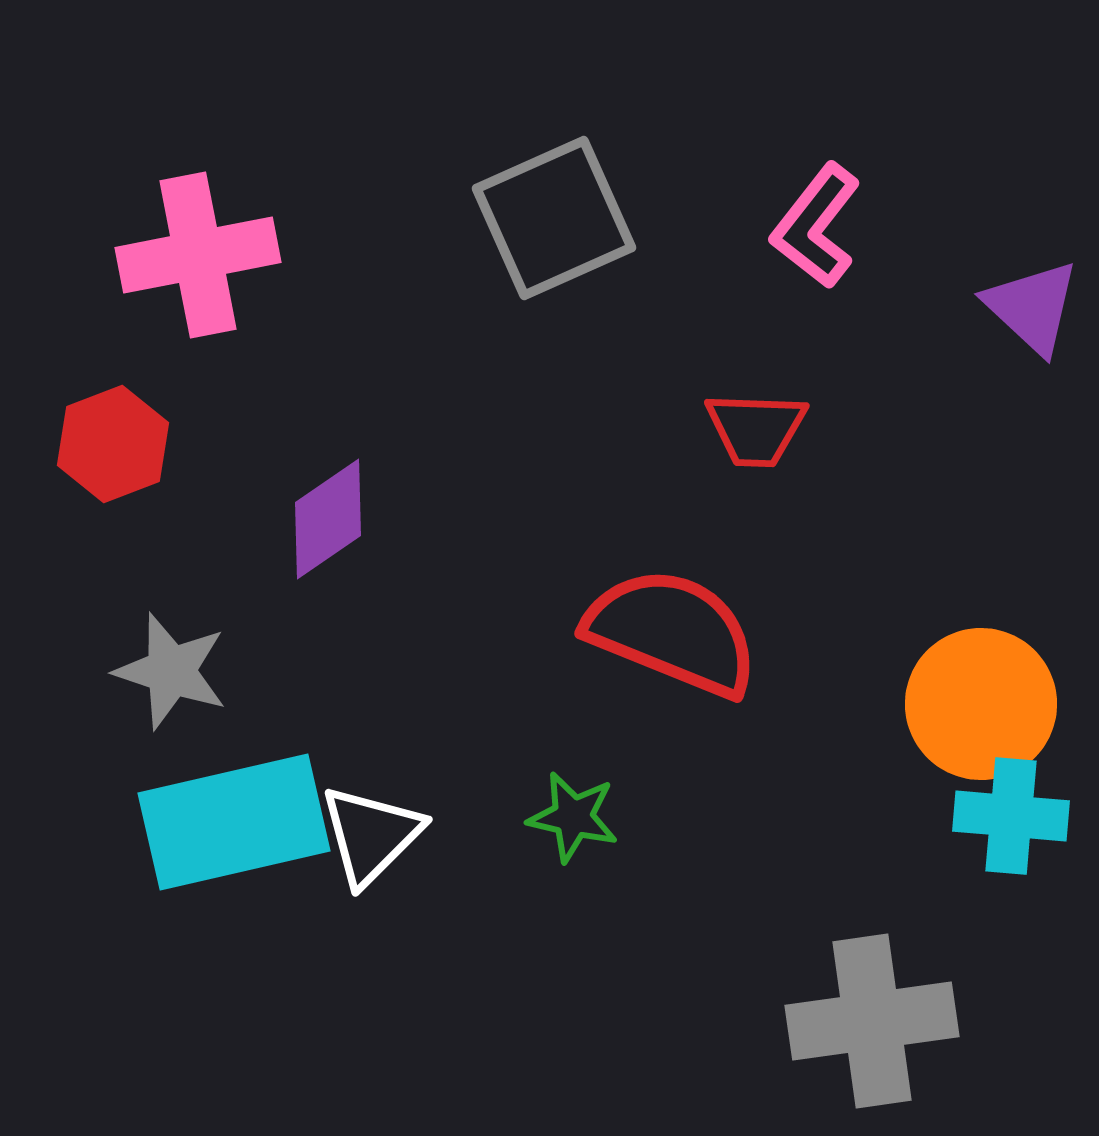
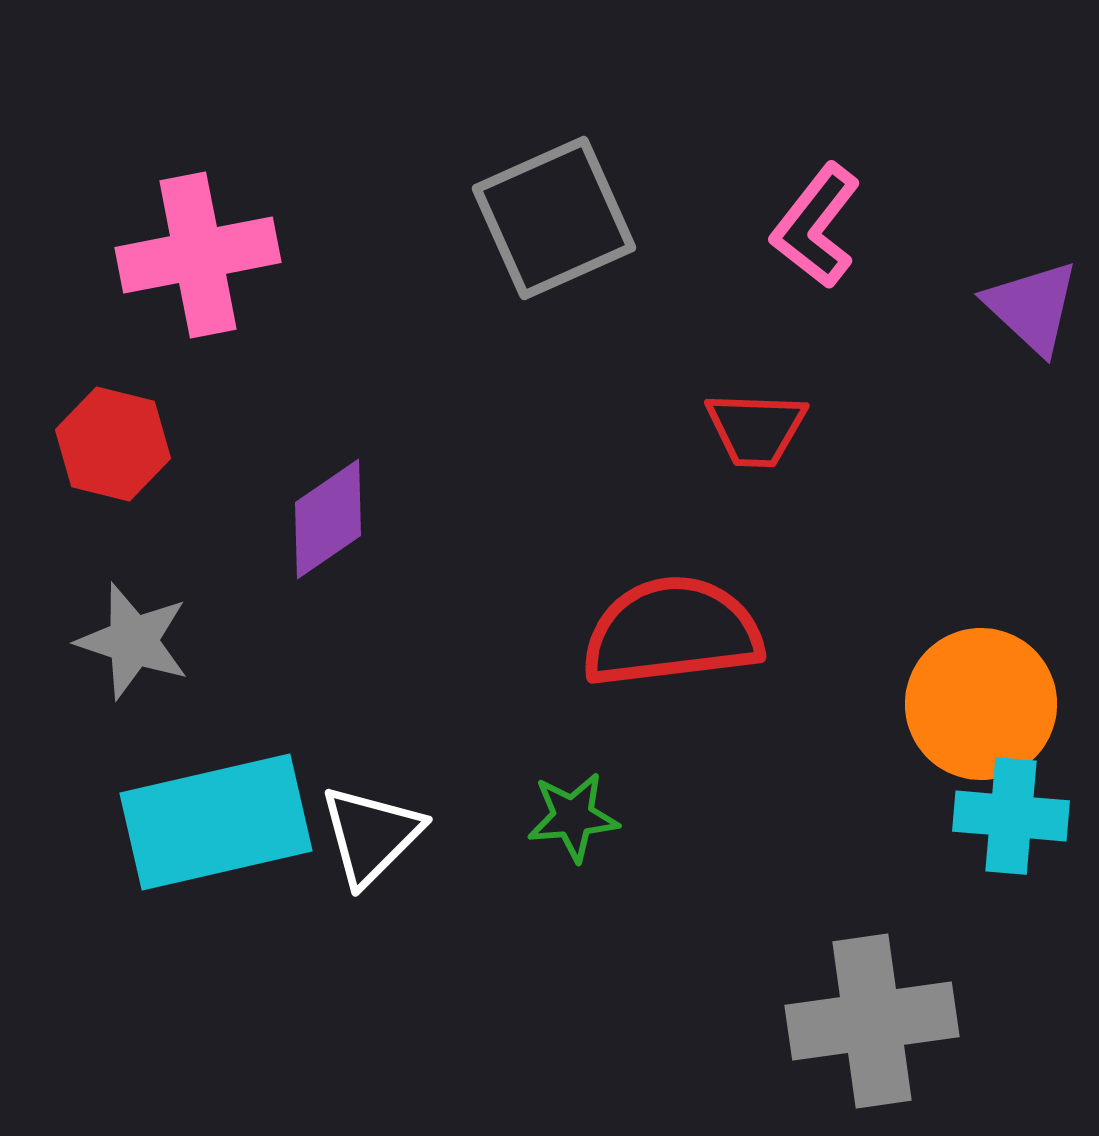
red hexagon: rotated 25 degrees counterclockwise
red semicircle: rotated 29 degrees counterclockwise
gray star: moved 38 px left, 30 px up
green star: rotated 18 degrees counterclockwise
cyan rectangle: moved 18 px left
